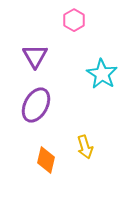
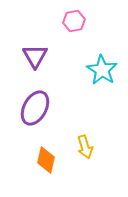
pink hexagon: moved 1 px down; rotated 20 degrees clockwise
cyan star: moved 4 px up
purple ellipse: moved 1 px left, 3 px down
